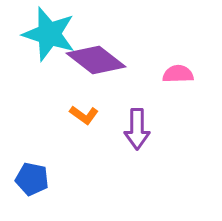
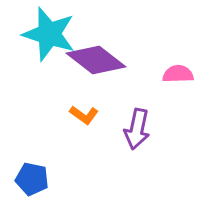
purple arrow: rotated 12 degrees clockwise
